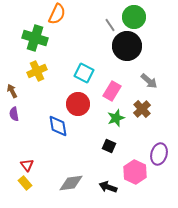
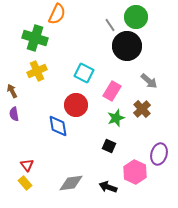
green circle: moved 2 px right
red circle: moved 2 px left, 1 px down
